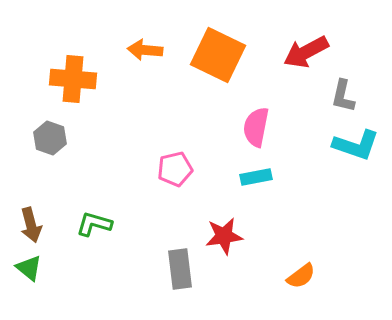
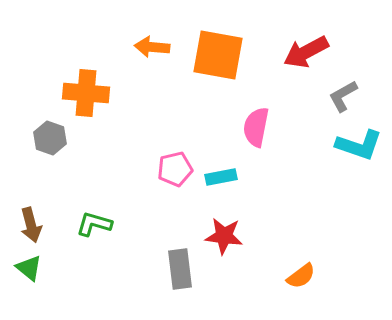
orange arrow: moved 7 px right, 3 px up
orange square: rotated 16 degrees counterclockwise
orange cross: moved 13 px right, 14 px down
gray L-shape: rotated 48 degrees clockwise
cyan L-shape: moved 3 px right
cyan rectangle: moved 35 px left
red star: rotated 15 degrees clockwise
